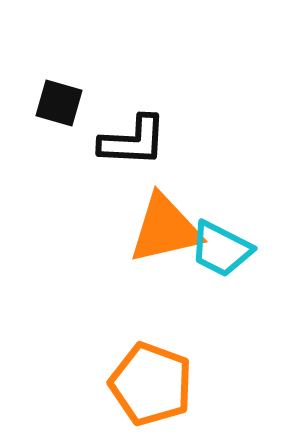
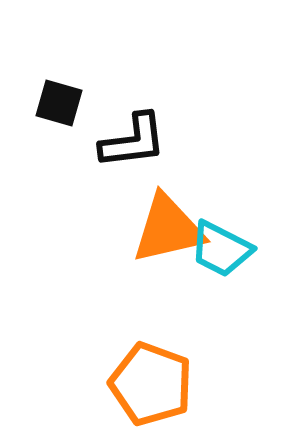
black L-shape: rotated 10 degrees counterclockwise
orange triangle: moved 3 px right
